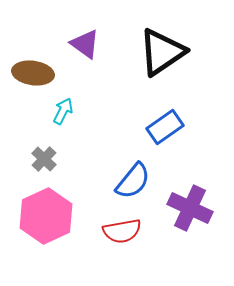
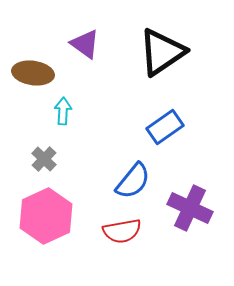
cyan arrow: rotated 24 degrees counterclockwise
